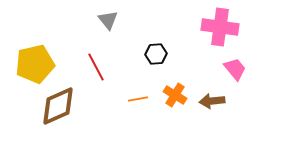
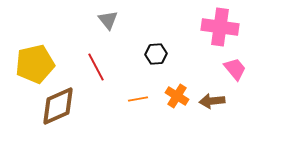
orange cross: moved 2 px right, 1 px down
